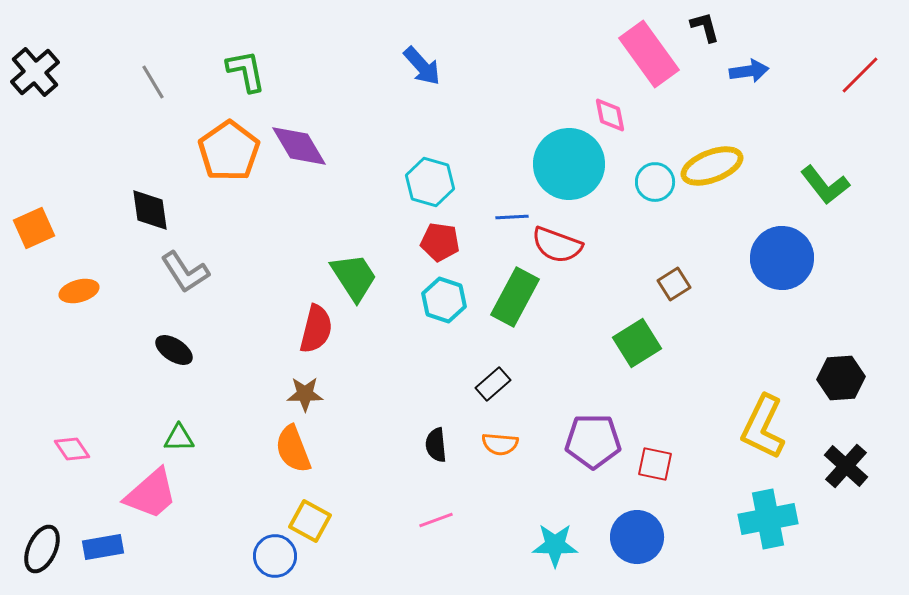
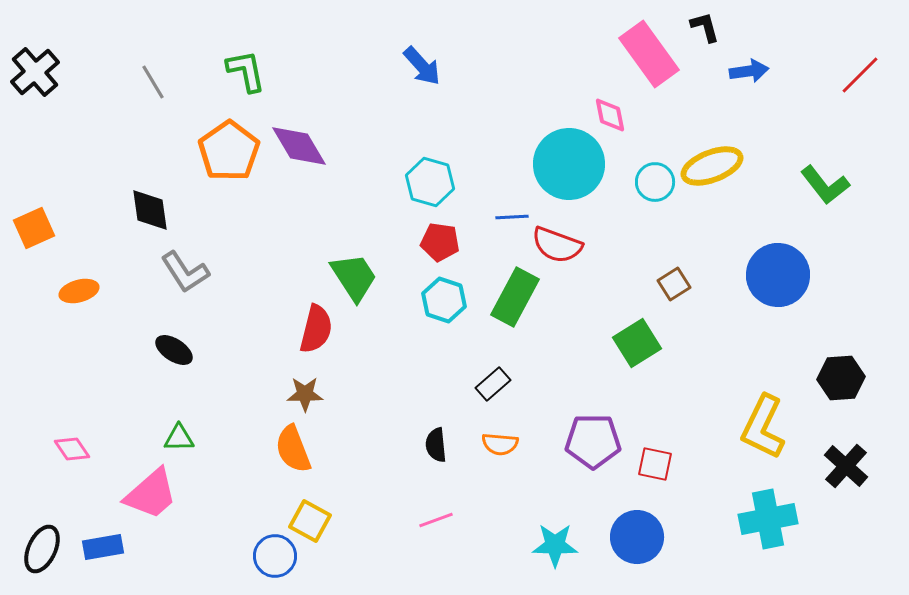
blue circle at (782, 258): moved 4 px left, 17 px down
